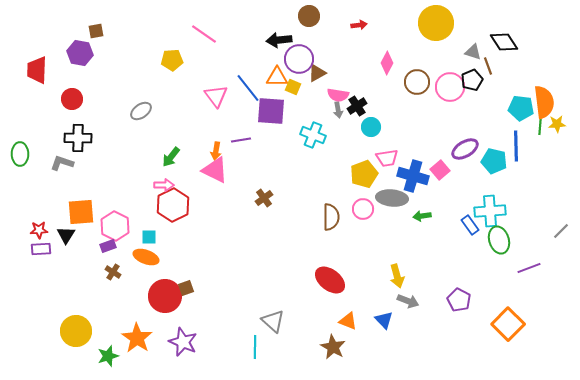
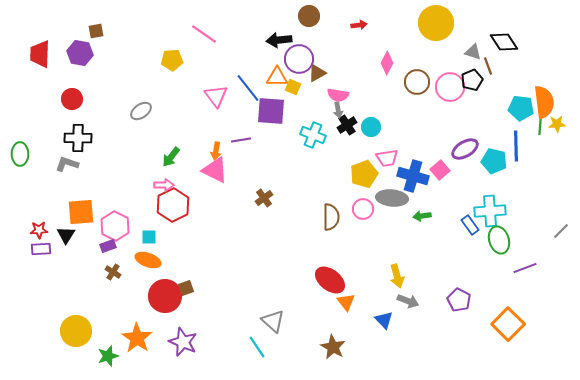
red trapezoid at (37, 70): moved 3 px right, 16 px up
black cross at (357, 106): moved 10 px left, 19 px down
gray L-shape at (62, 163): moved 5 px right, 1 px down
orange ellipse at (146, 257): moved 2 px right, 3 px down
purple line at (529, 268): moved 4 px left
orange triangle at (348, 321): moved 2 px left, 19 px up; rotated 30 degrees clockwise
cyan line at (255, 347): moved 2 px right; rotated 35 degrees counterclockwise
